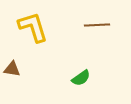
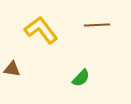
yellow L-shape: moved 8 px right, 3 px down; rotated 20 degrees counterclockwise
green semicircle: rotated 12 degrees counterclockwise
